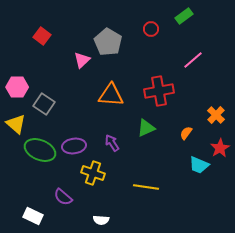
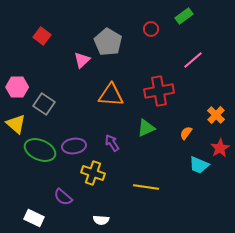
white rectangle: moved 1 px right, 2 px down
